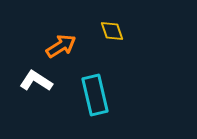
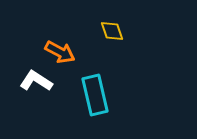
orange arrow: moved 1 px left, 6 px down; rotated 60 degrees clockwise
